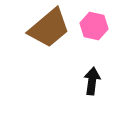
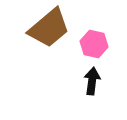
pink hexagon: moved 18 px down
